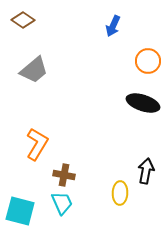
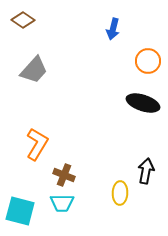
blue arrow: moved 3 px down; rotated 10 degrees counterclockwise
gray trapezoid: rotated 8 degrees counterclockwise
brown cross: rotated 10 degrees clockwise
cyan trapezoid: rotated 115 degrees clockwise
